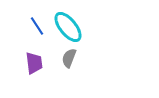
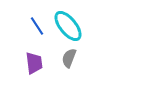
cyan ellipse: moved 1 px up
